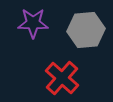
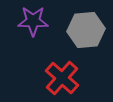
purple star: moved 2 px up
